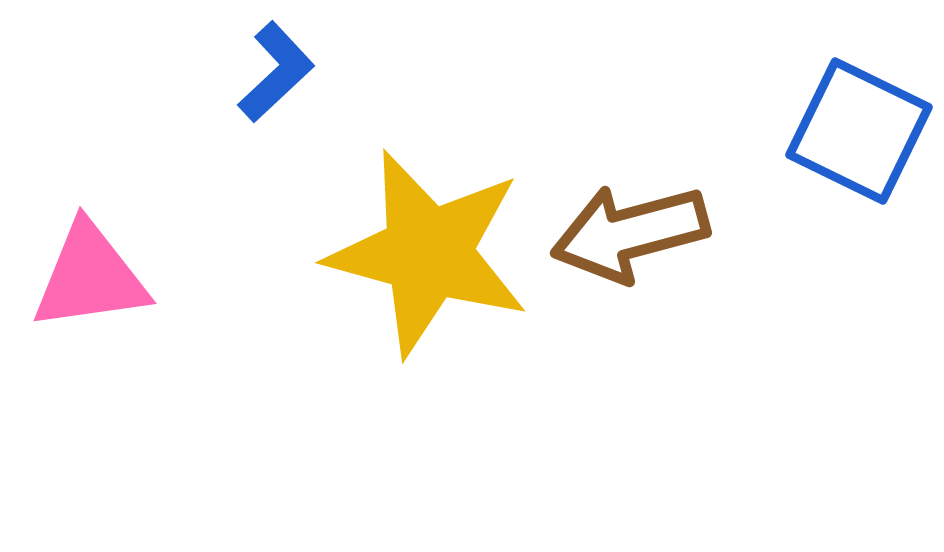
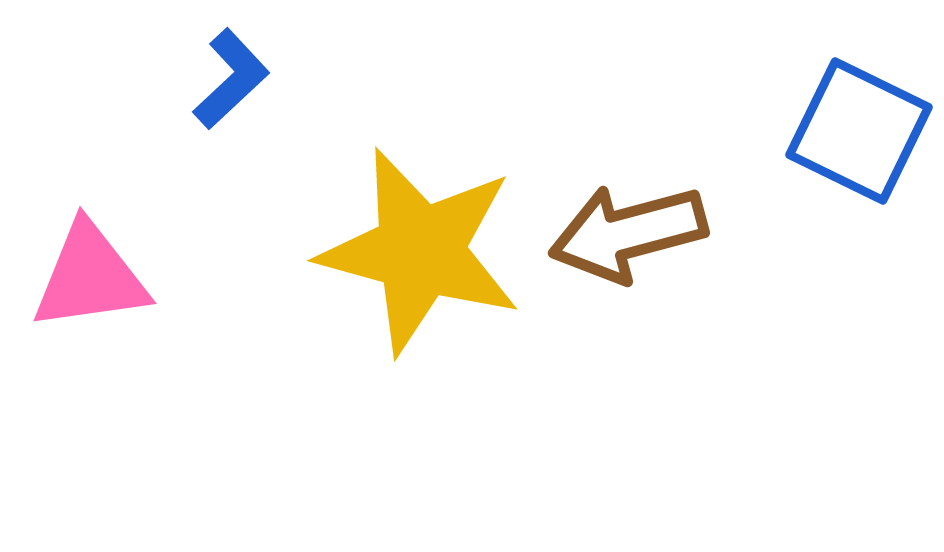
blue L-shape: moved 45 px left, 7 px down
brown arrow: moved 2 px left
yellow star: moved 8 px left, 2 px up
